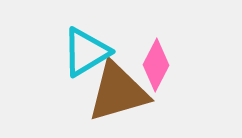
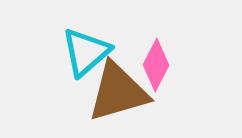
cyan triangle: rotated 10 degrees counterclockwise
